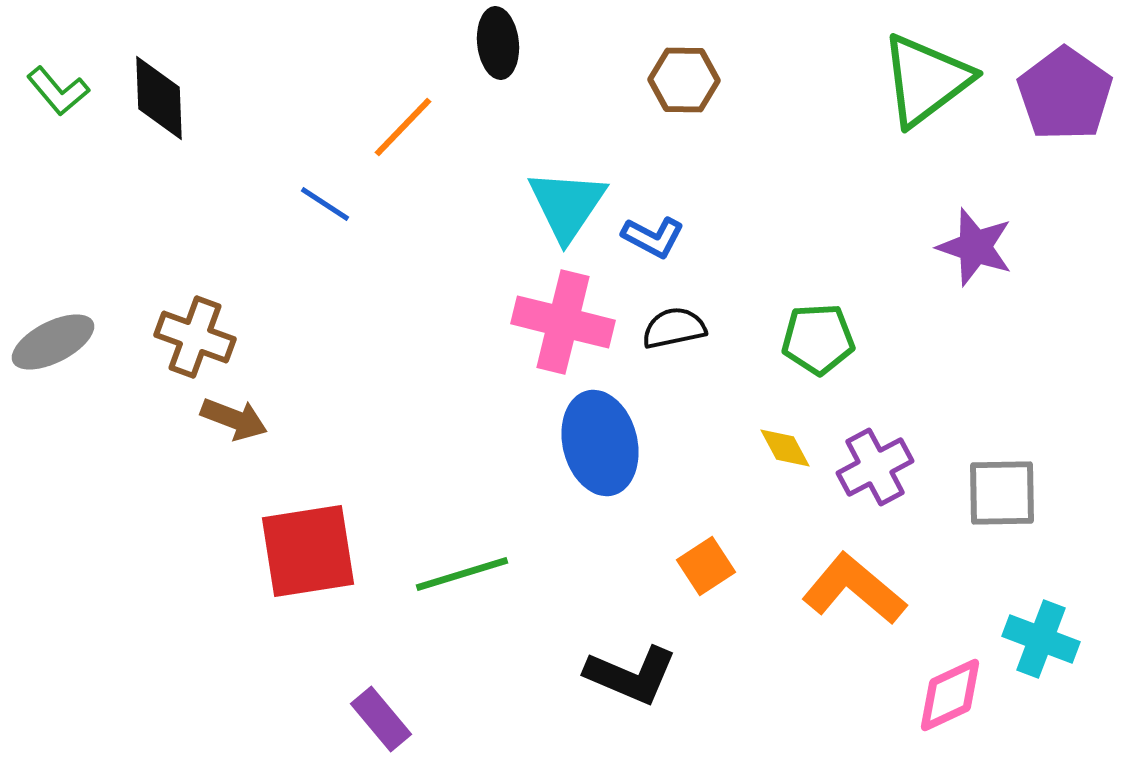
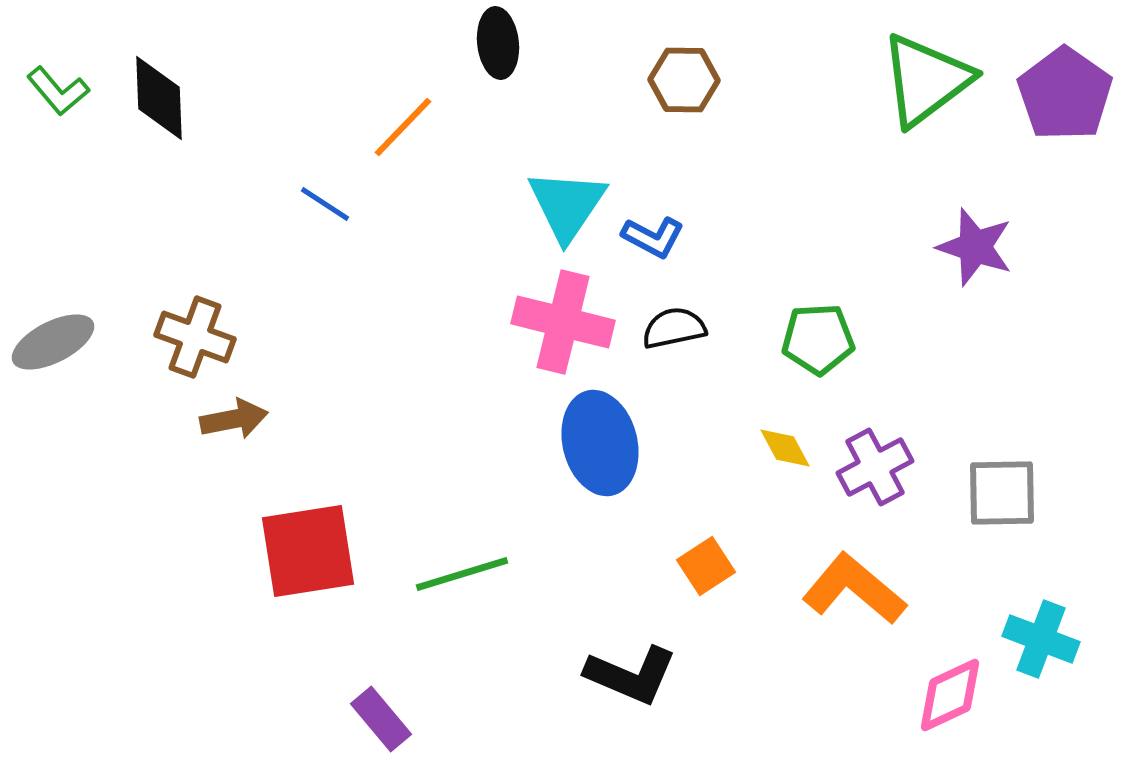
brown arrow: rotated 32 degrees counterclockwise
